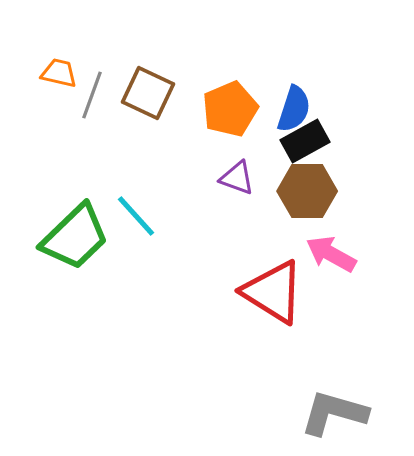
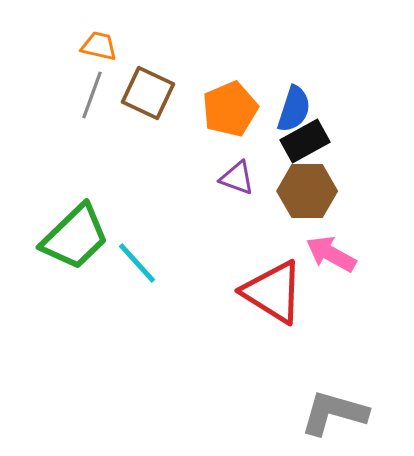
orange trapezoid: moved 40 px right, 27 px up
cyan line: moved 1 px right, 47 px down
